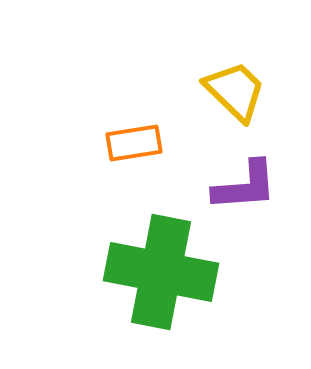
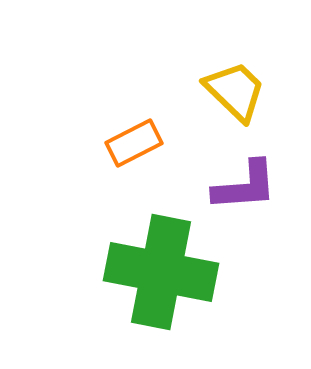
orange rectangle: rotated 18 degrees counterclockwise
